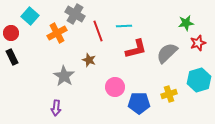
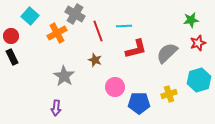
green star: moved 5 px right, 3 px up
red circle: moved 3 px down
brown star: moved 6 px right
